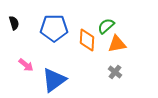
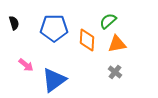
green semicircle: moved 2 px right, 5 px up
